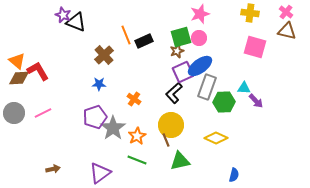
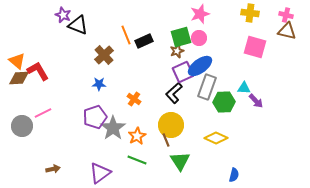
pink cross: moved 3 px down; rotated 24 degrees counterclockwise
black triangle: moved 2 px right, 3 px down
gray circle: moved 8 px right, 13 px down
green triangle: rotated 50 degrees counterclockwise
